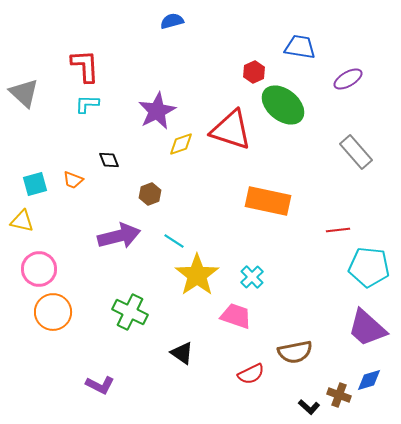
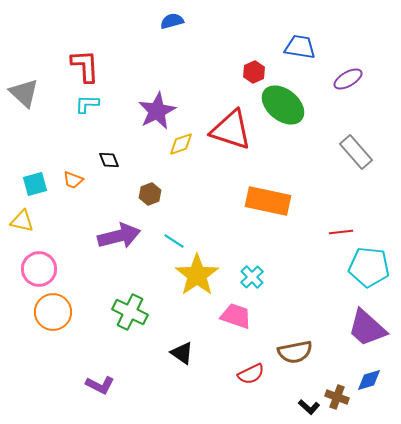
red line: moved 3 px right, 2 px down
brown cross: moved 2 px left, 2 px down
